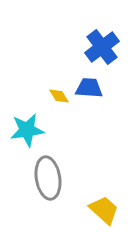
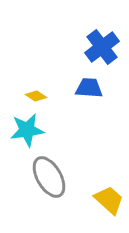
yellow diamond: moved 23 px left; rotated 25 degrees counterclockwise
gray ellipse: moved 1 px right, 1 px up; rotated 21 degrees counterclockwise
yellow trapezoid: moved 5 px right, 10 px up
